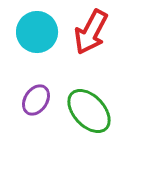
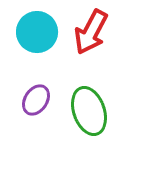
green ellipse: rotated 24 degrees clockwise
